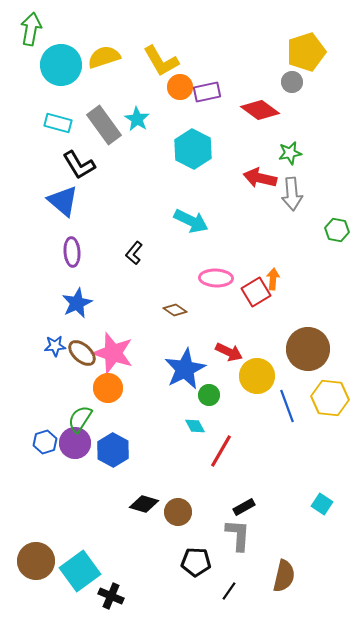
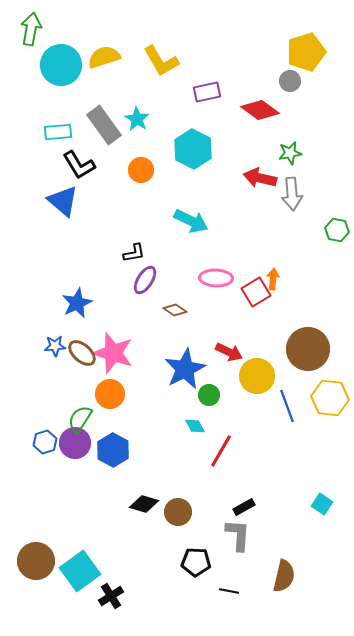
gray circle at (292, 82): moved 2 px left, 1 px up
orange circle at (180, 87): moved 39 px left, 83 px down
cyan rectangle at (58, 123): moved 9 px down; rotated 20 degrees counterclockwise
purple ellipse at (72, 252): moved 73 px right, 28 px down; rotated 36 degrees clockwise
black L-shape at (134, 253): rotated 140 degrees counterclockwise
orange circle at (108, 388): moved 2 px right, 6 px down
black line at (229, 591): rotated 66 degrees clockwise
black cross at (111, 596): rotated 35 degrees clockwise
